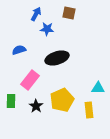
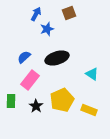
brown square: rotated 32 degrees counterclockwise
blue star: rotated 24 degrees counterclockwise
blue semicircle: moved 5 px right, 7 px down; rotated 24 degrees counterclockwise
cyan triangle: moved 6 px left, 14 px up; rotated 32 degrees clockwise
yellow rectangle: rotated 63 degrees counterclockwise
